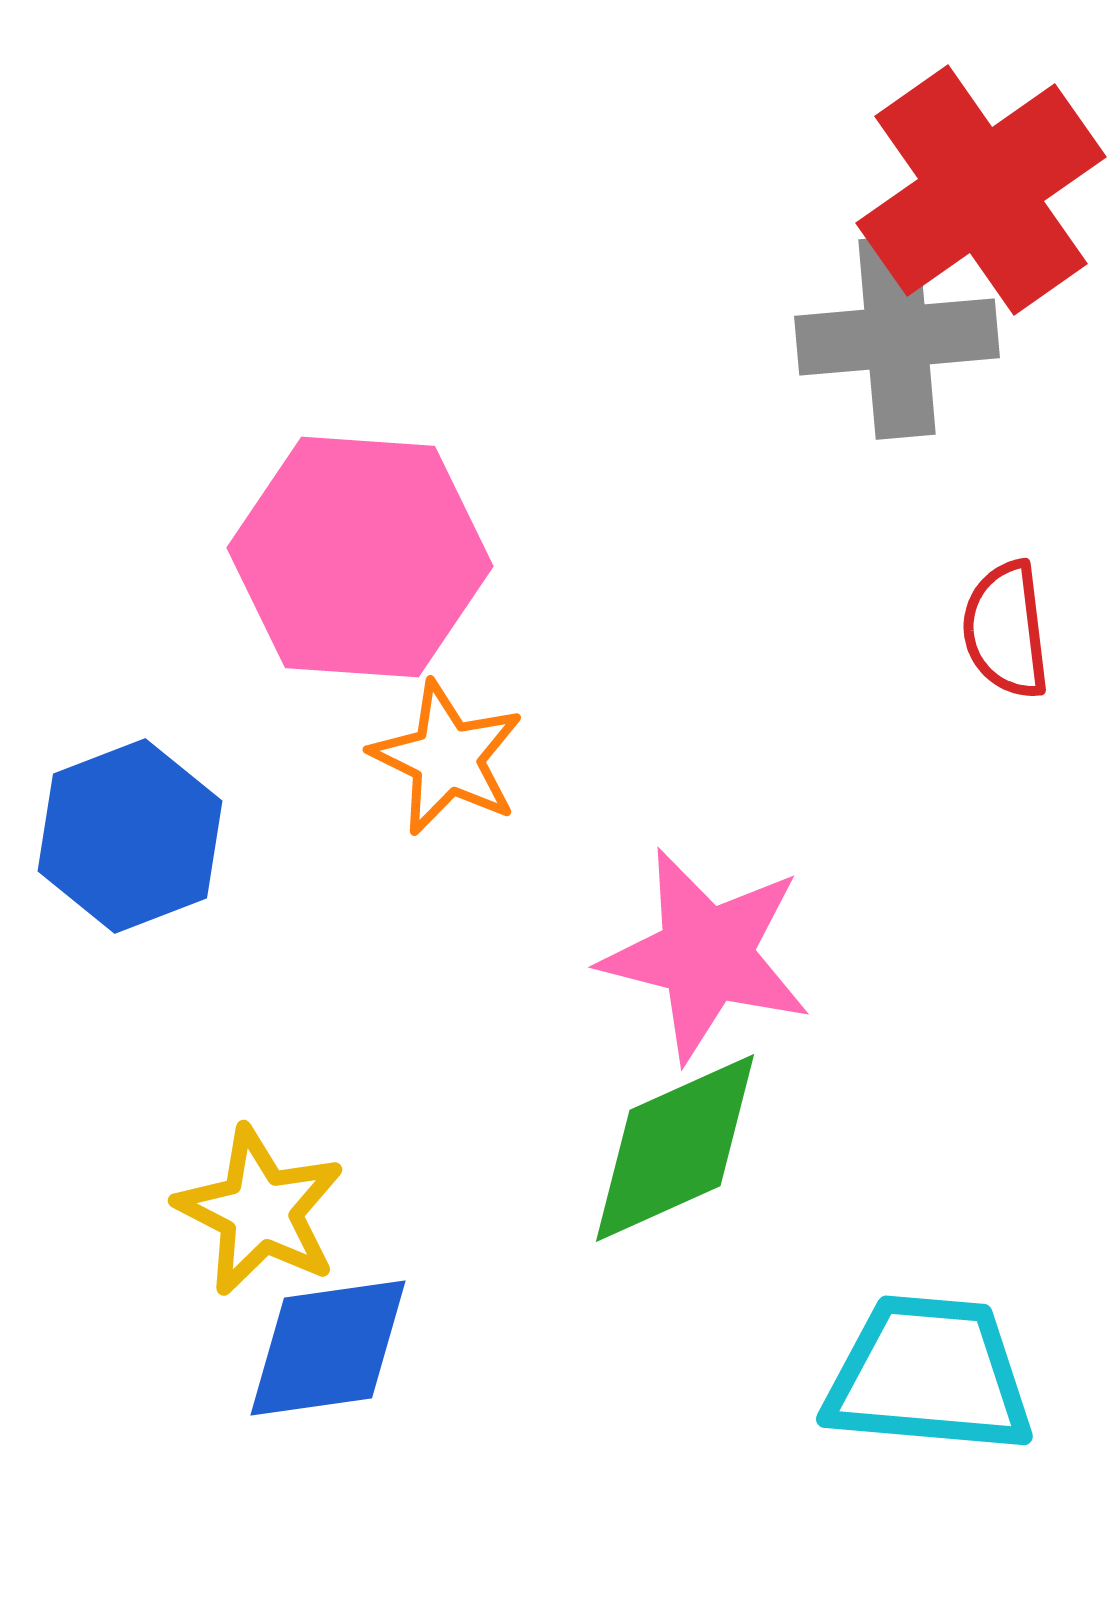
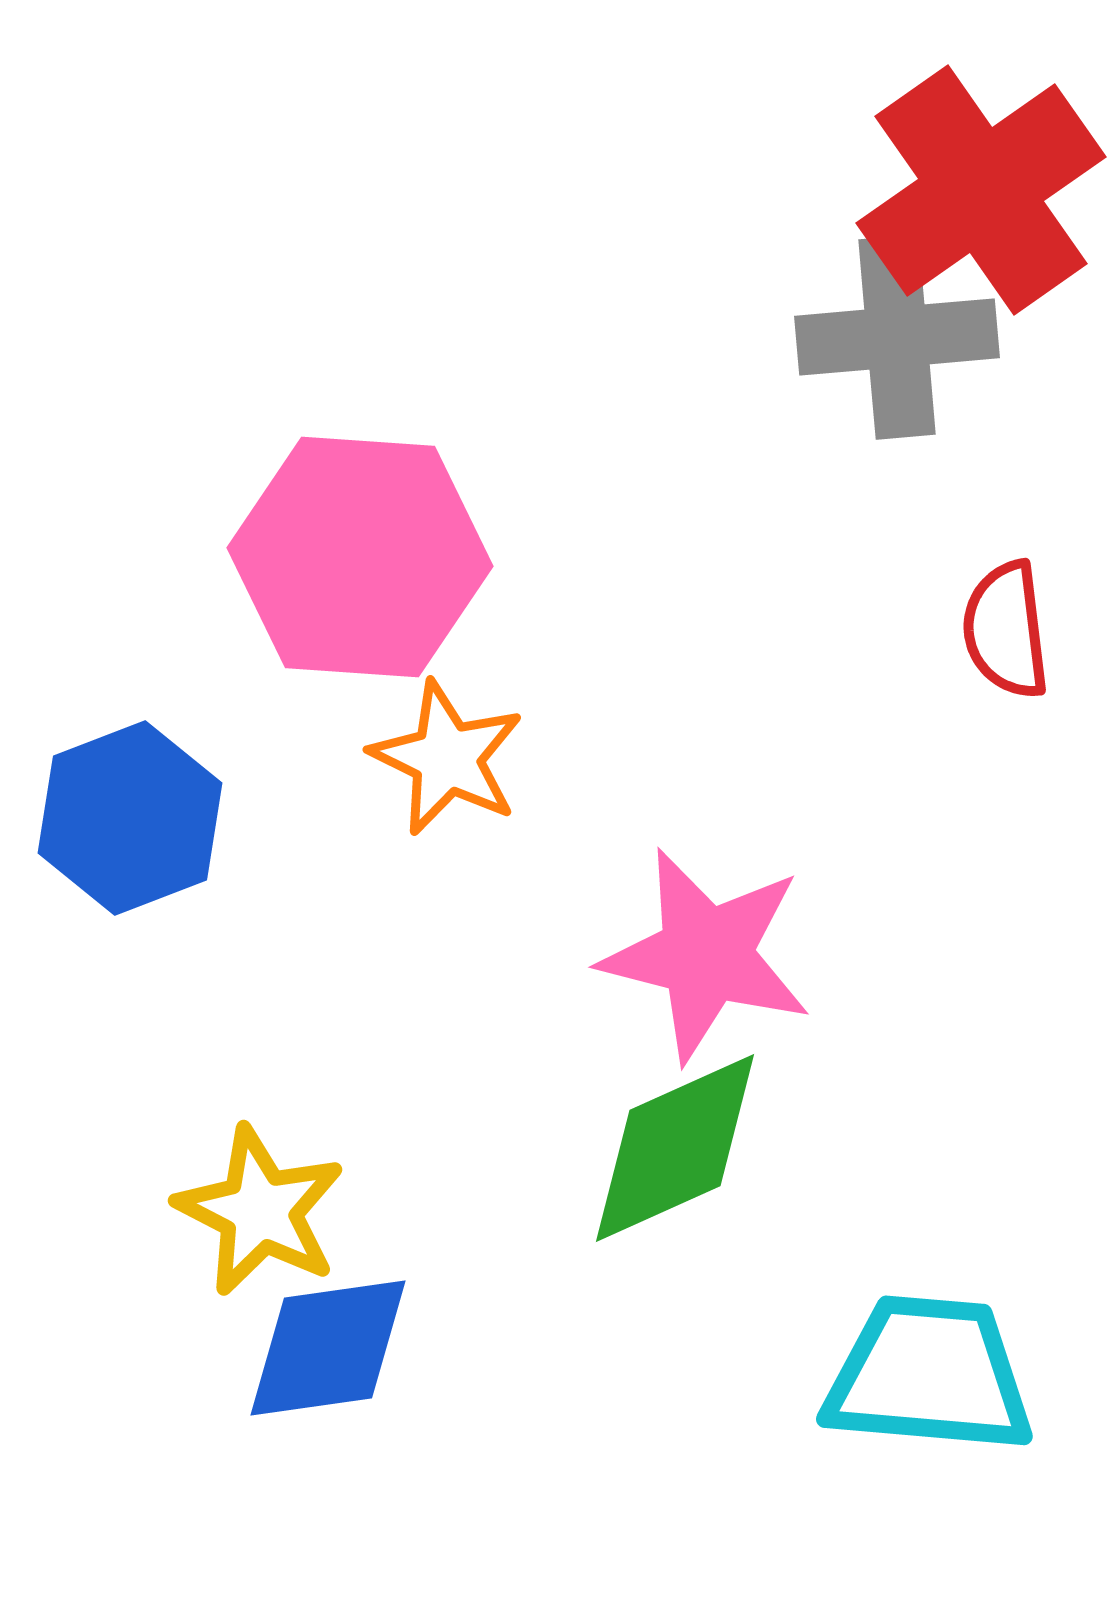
blue hexagon: moved 18 px up
